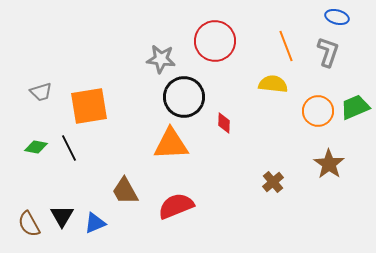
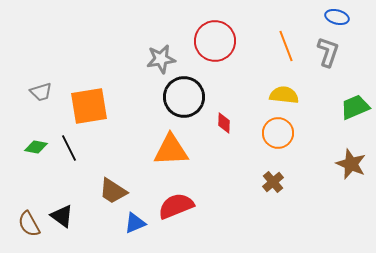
gray star: rotated 16 degrees counterclockwise
yellow semicircle: moved 11 px right, 11 px down
orange circle: moved 40 px left, 22 px down
orange triangle: moved 6 px down
brown star: moved 22 px right; rotated 12 degrees counterclockwise
brown trapezoid: moved 12 px left; rotated 28 degrees counterclockwise
black triangle: rotated 25 degrees counterclockwise
blue triangle: moved 40 px right
